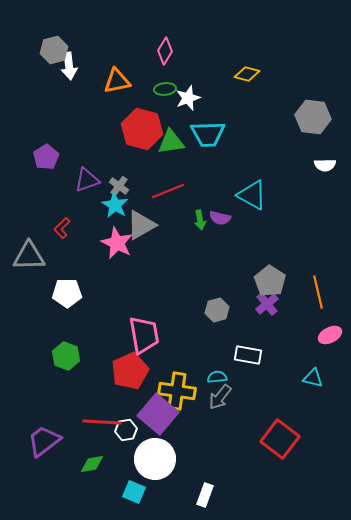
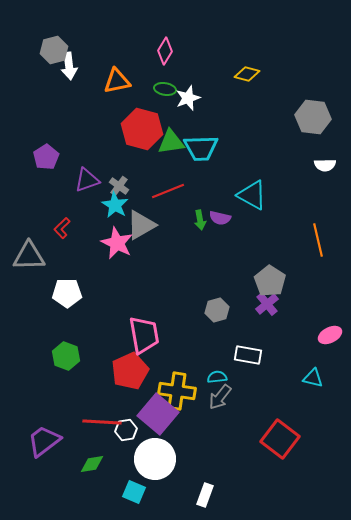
green ellipse at (165, 89): rotated 15 degrees clockwise
cyan trapezoid at (208, 134): moved 7 px left, 14 px down
orange line at (318, 292): moved 52 px up
